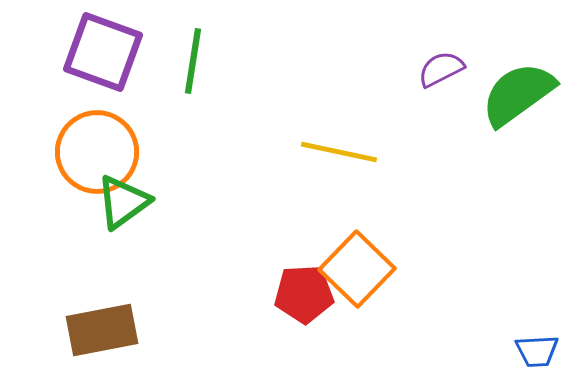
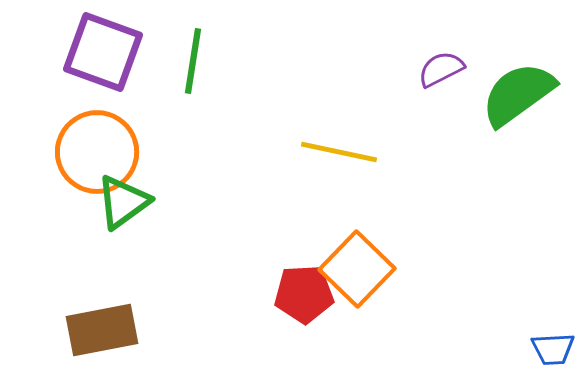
blue trapezoid: moved 16 px right, 2 px up
